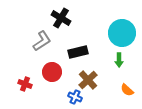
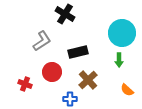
black cross: moved 4 px right, 4 px up
blue cross: moved 5 px left, 2 px down; rotated 24 degrees counterclockwise
